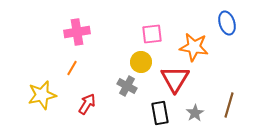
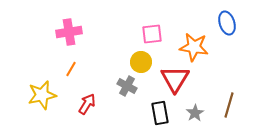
pink cross: moved 8 px left
orange line: moved 1 px left, 1 px down
